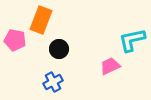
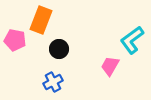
cyan L-shape: rotated 24 degrees counterclockwise
pink trapezoid: rotated 35 degrees counterclockwise
